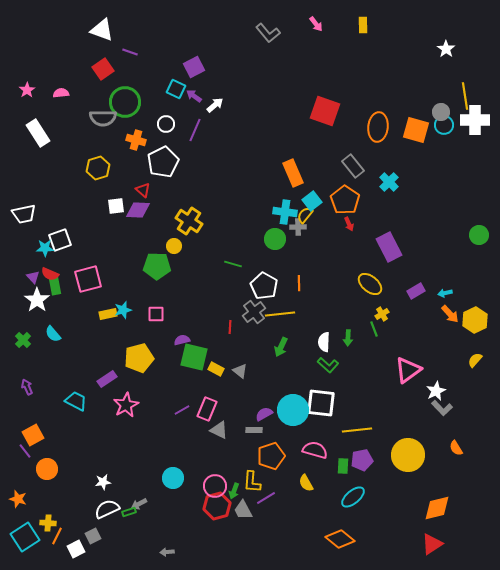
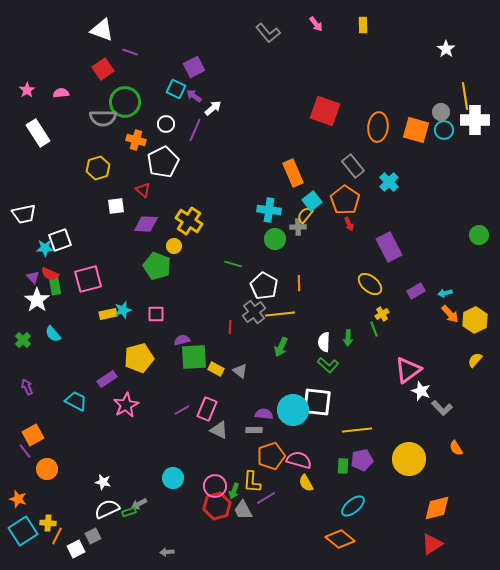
white arrow at (215, 105): moved 2 px left, 3 px down
cyan circle at (444, 125): moved 5 px down
purple diamond at (138, 210): moved 8 px right, 14 px down
cyan cross at (285, 212): moved 16 px left, 2 px up
green pentagon at (157, 266): rotated 20 degrees clockwise
green square at (194, 357): rotated 16 degrees counterclockwise
white star at (436, 391): moved 15 px left; rotated 24 degrees counterclockwise
white square at (321, 403): moved 4 px left, 1 px up
purple semicircle at (264, 414): rotated 36 degrees clockwise
pink semicircle at (315, 450): moved 16 px left, 10 px down
yellow circle at (408, 455): moved 1 px right, 4 px down
white star at (103, 482): rotated 21 degrees clockwise
cyan ellipse at (353, 497): moved 9 px down
cyan square at (25, 537): moved 2 px left, 6 px up
